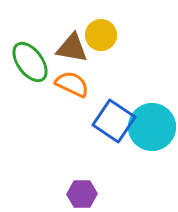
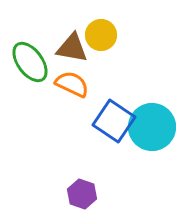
purple hexagon: rotated 20 degrees clockwise
